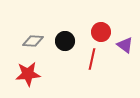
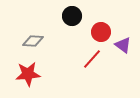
black circle: moved 7 px right, 25 px up
purple triangle: moved 2 px left
red line: rotated 30 degrees clockwise
